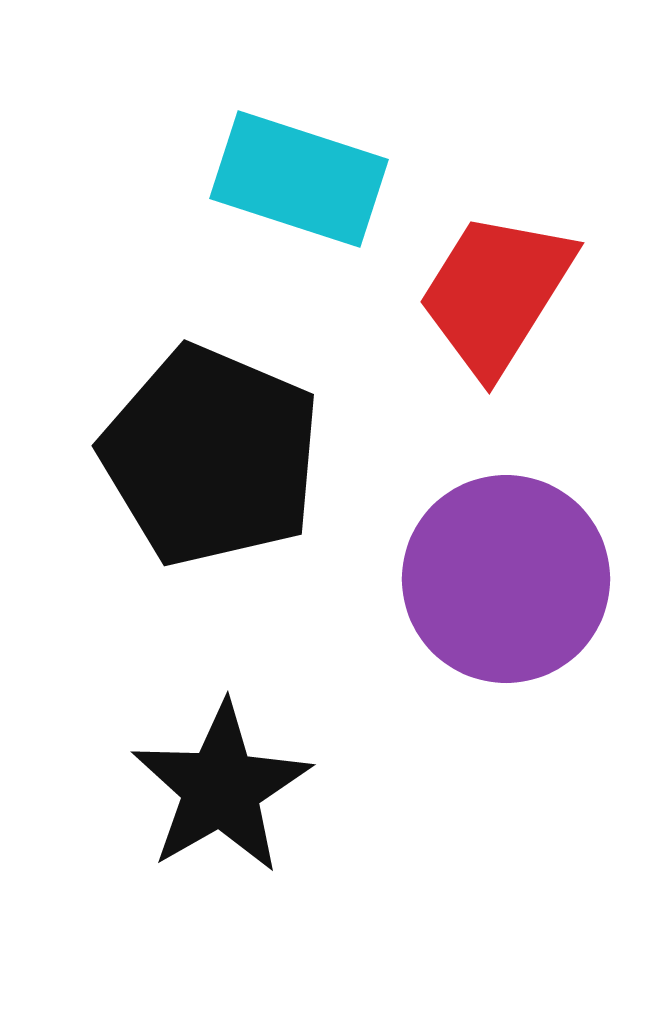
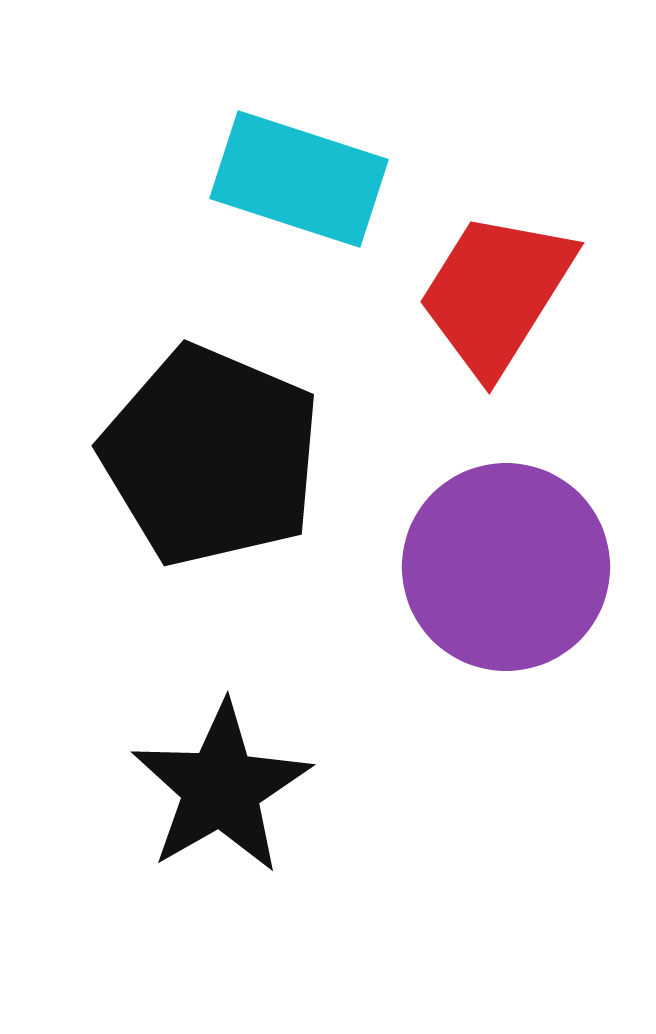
purple circle: moved 12 px up
